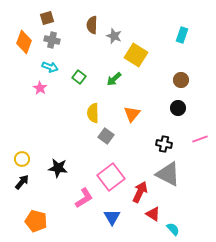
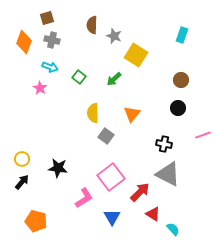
pink line: moved 3 px right, 4 px up
red arrow: rotated 20 degrees clockwise
